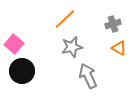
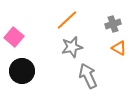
orange line: moved 2 px right, 1 px down
pink square: moved 7 px up
